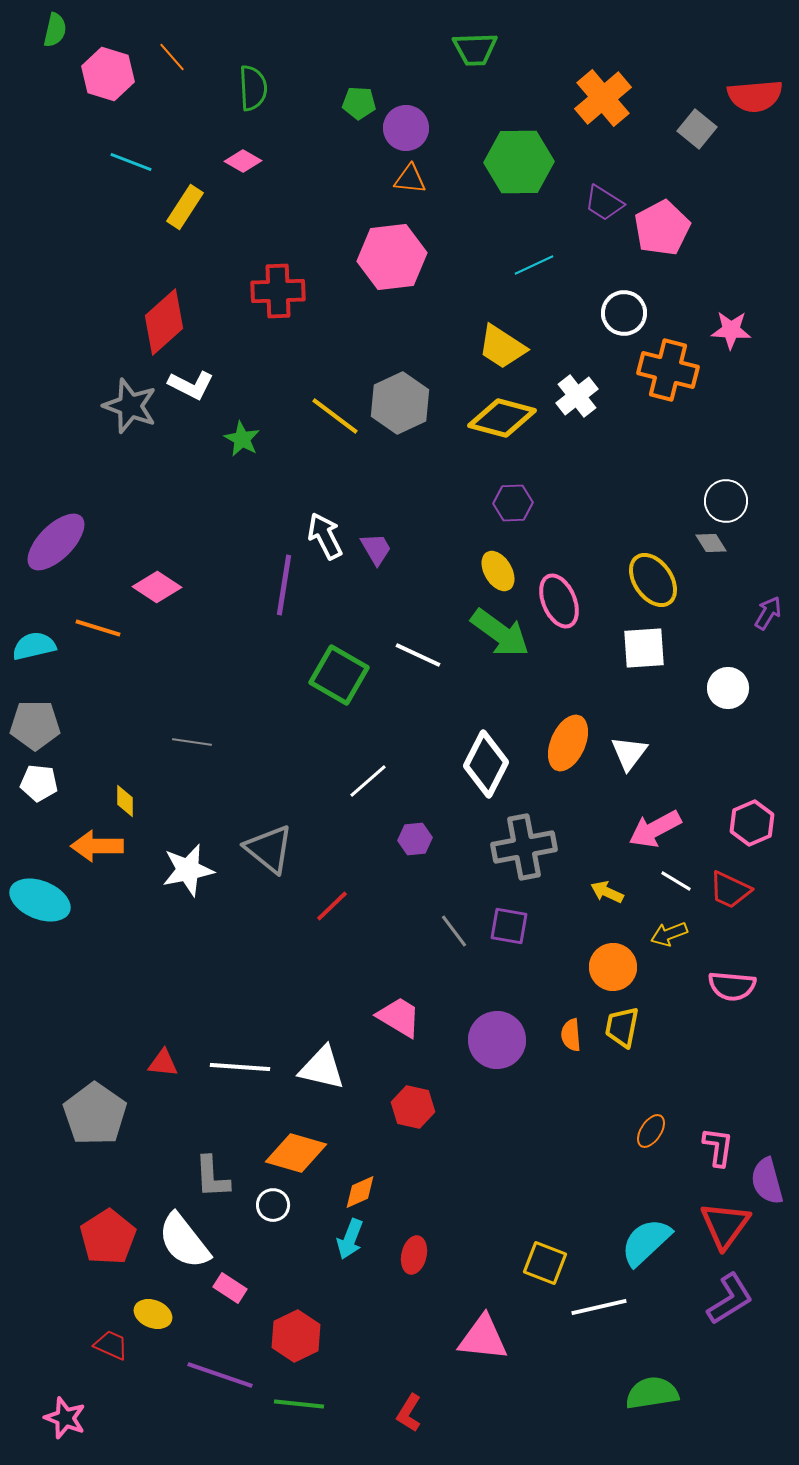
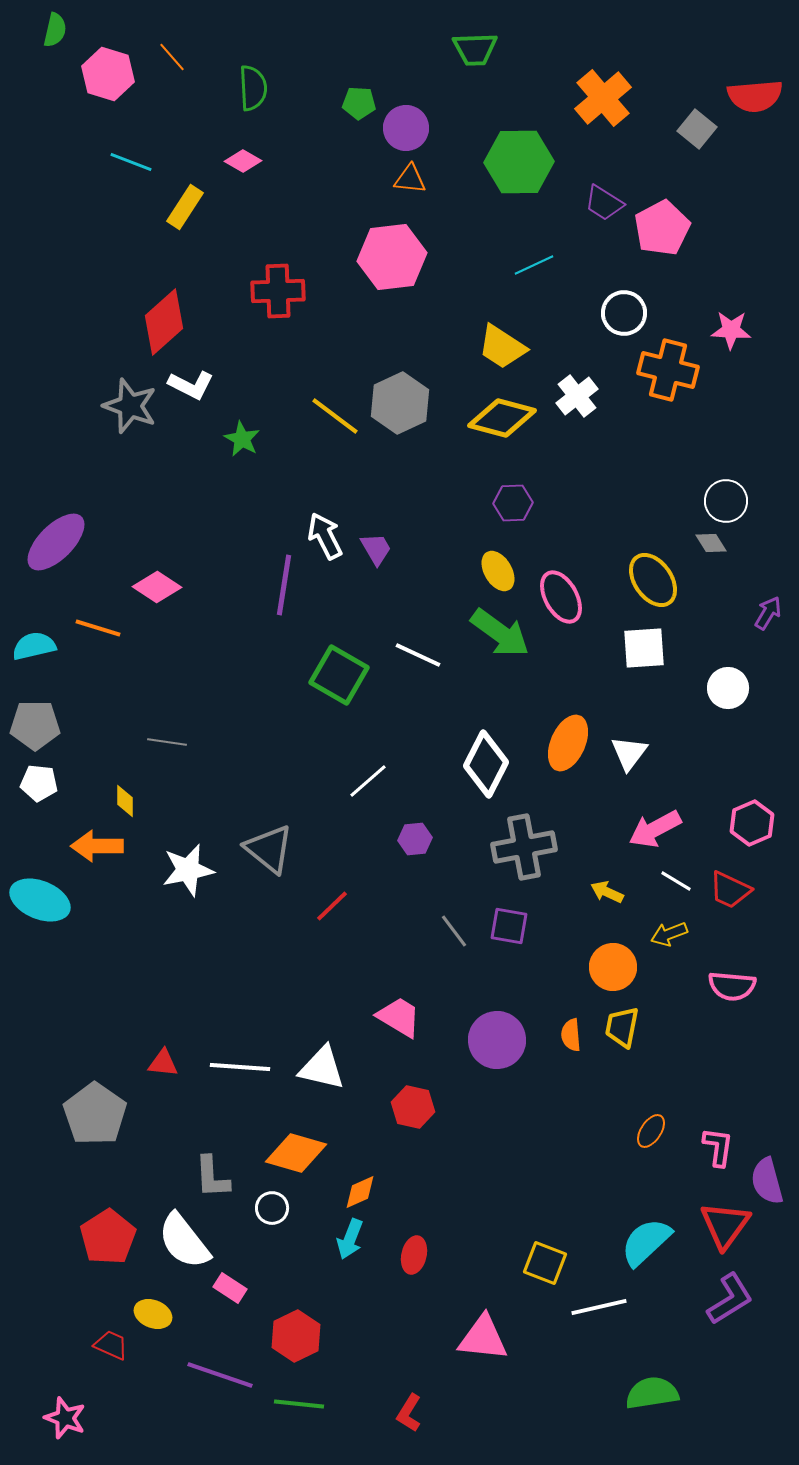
pink ellipse at (559, 601): moved 2 px right, 4 px up; rotated 6 degrees counterclockwise
gray line at (192, 742): moved 25 px left
white circle at (273, 1205): moved 1 px left, 3 px down
